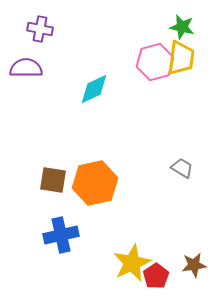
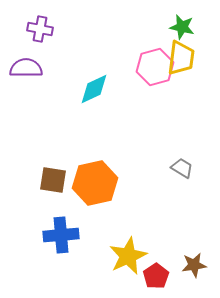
pink hexagon: moved 5 px down
blue cross: rotated 8 degrees clockwise
yellow star: moved 4 px left, 7 px up
